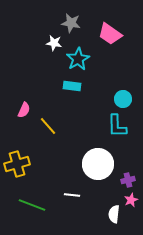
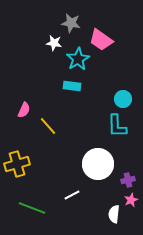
pink trapezoid: moved 9 px left, 6 px down
white line: rotated 35 degrees counterclockwise
green line: moved 3 px down
